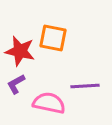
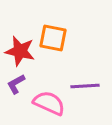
pink semicircle: rotated 12 degrees clockwise
